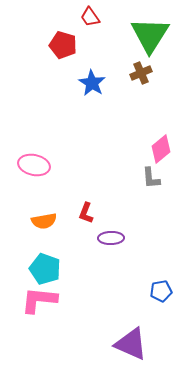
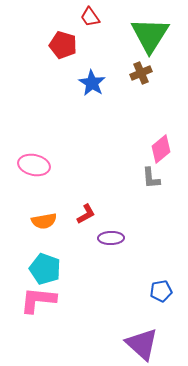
red L-shape: moved 1 px down; rotated 140 degrees counterclockwise
pink L-shape: moved 1 px left
purple triangle: moved 11 px right; rotated 18 degrees clockwise
